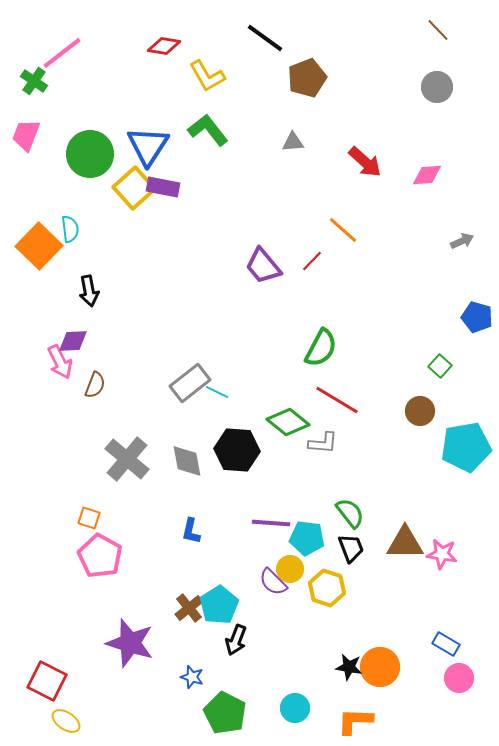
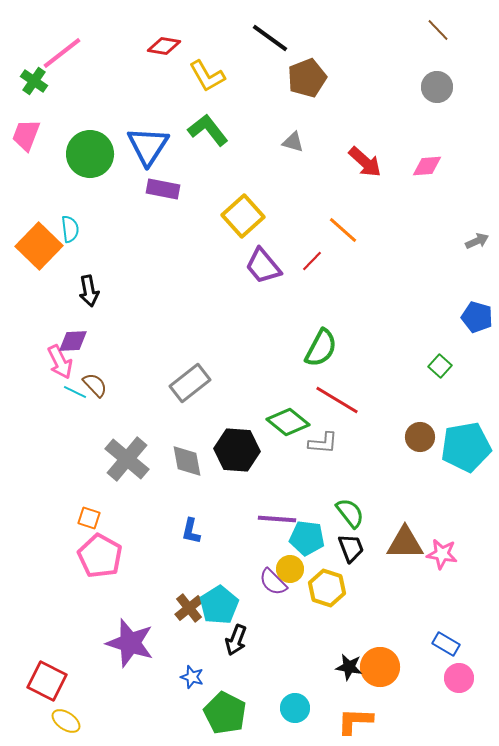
black line at (265, 38): moved 5 px right
gray triangle at (293, 142): rotated 20 degrees clockwise
pink diamond at (427, 175): moved 9 px up
purple rectangle at (163, 187): moved 2 px down
yellow square at (134, 188): moved 109 px right, 28 px down
gray arrow at (462, 241): moved 15 px right
brown semicircle at (95, 385): rotated 64 degrees counterclockwise
cyan line at (217, 392): moved 142 px left
brown circle at (420, 411): moved 26 px down
purple line at (271, 523): moved 6 px right, 4 px up
